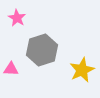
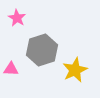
yellow star: moved 7 px left
